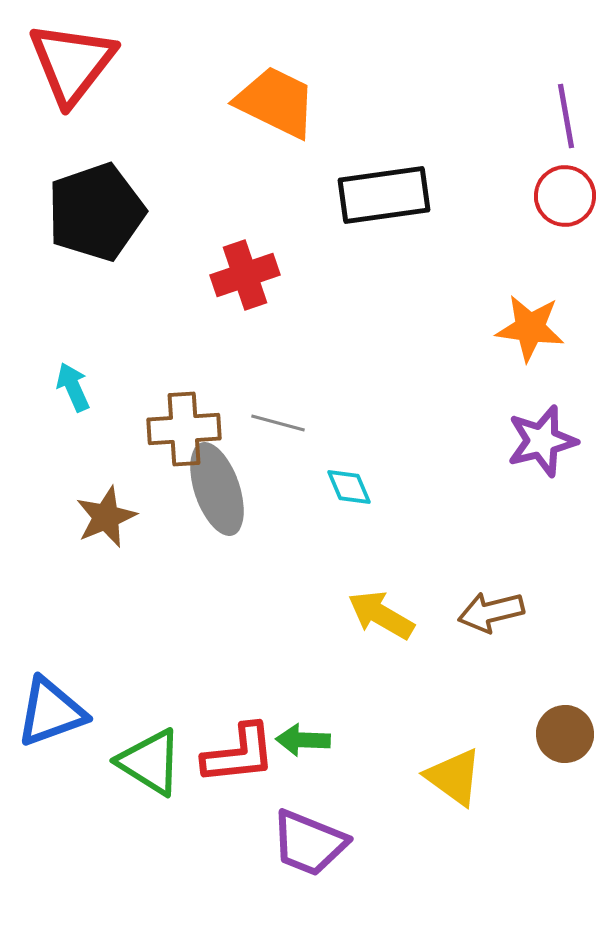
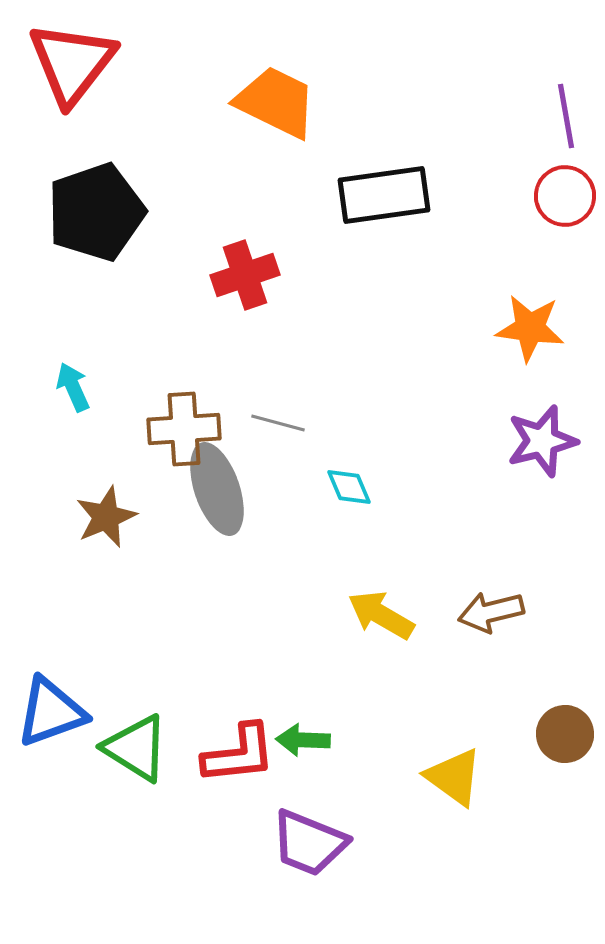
green triangle: moved 14 px left, 14 px up
